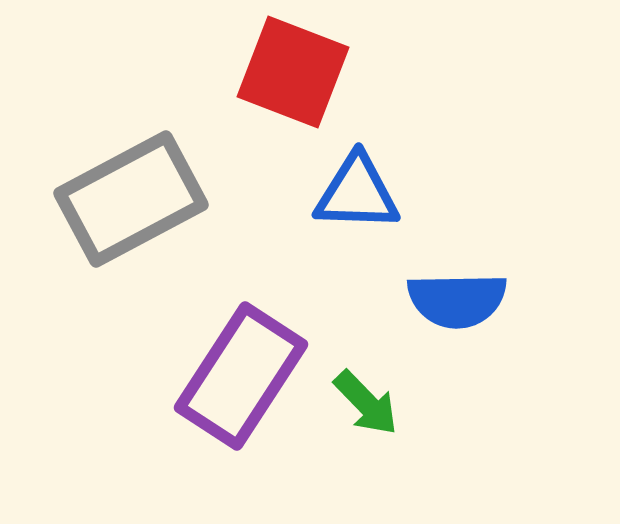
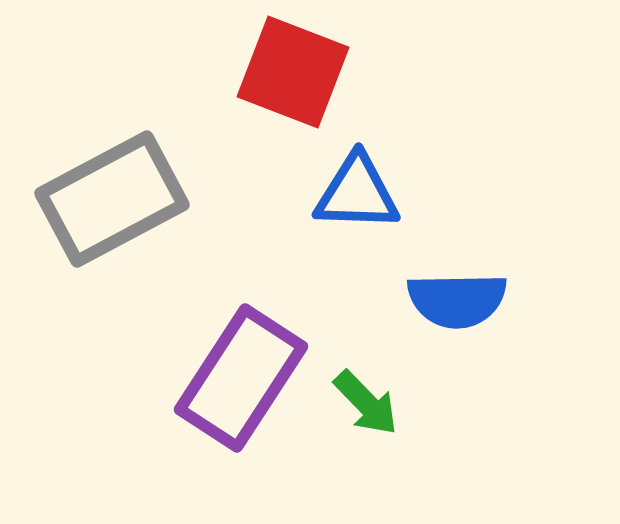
gray rectangle: moved 19 px left
purple rectangle: moved 2 px down
